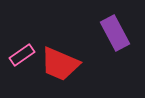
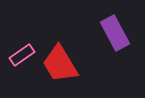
red trapezoid: rotated 36 degrees clockwise
